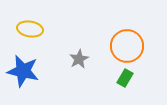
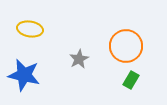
orange circle: moved 1 px left
blue star: moved 1 px right, 4 px down
green rectangle: moved 6 px right, 2 px down
